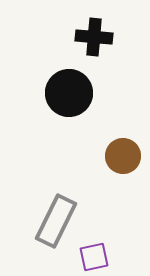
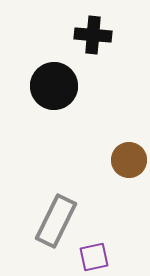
black cross: moved 1 px left, 2 px up
black circle: moved 15 px left, 7 px up
brown circle: moved 6 px right, 4 px down
